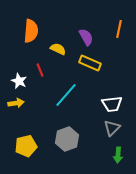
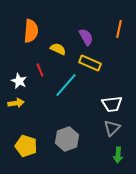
cyan line: moved 10 px up
yellow pentagon: rotated 30 degrees clockwise
